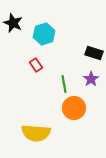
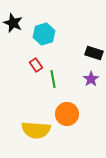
green line: moved 11 px left, 5 px up
orange circle: moved 7 px left, 6 px down
yellow semicircle: moved 3 px up
